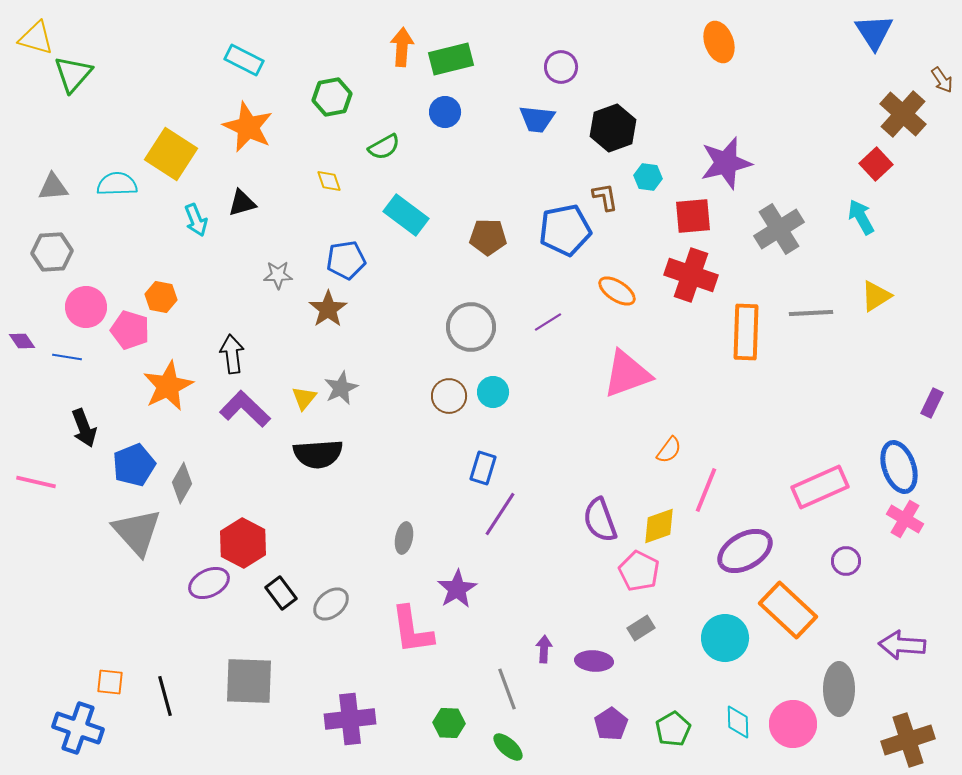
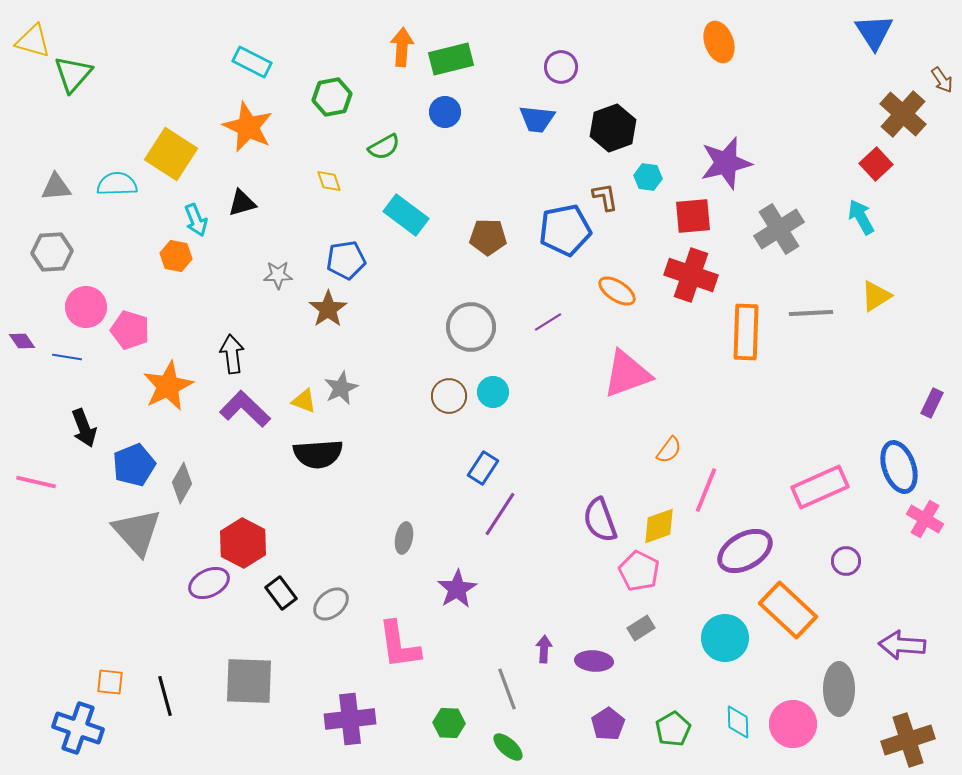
yellow triangle at (36, 38): moved 3 px left, 3 px down
cyan rectangle at (244, 60): moved 8 px right, 2 px down
gray triangle at (53, 187): moved 3 px right
orange hexagon at (161, 297): moved 15 px right, 41 px up
yellow triangle at (304, 398): moved 3 px down; rotated 48 degrees counterclockwise
blue rectangle at (483, 468): rotated 16 degrees clockwise
pink cross at (905, 519): moved 20 px right
pink L-shape at (412, 630): moved 13 px left, 15 px down
purple pentagon at (611, 724): moved 3 px left
